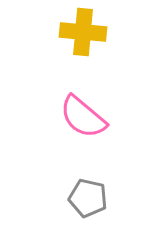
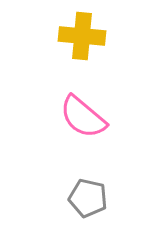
yellow cross: moved 1 px left, 4 px down
